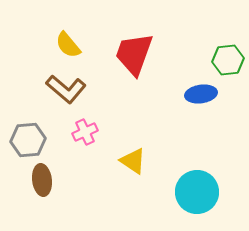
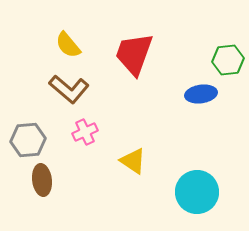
brown L-shape: moved 3 px right
